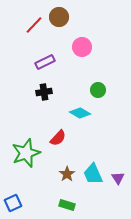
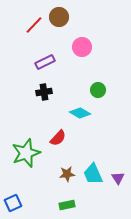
brown star: rotated 28 degrees clockwise
green rectangle: rotated 28 degrees counterclockwise
